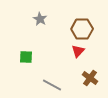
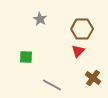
brown cross: moved 3 px right
